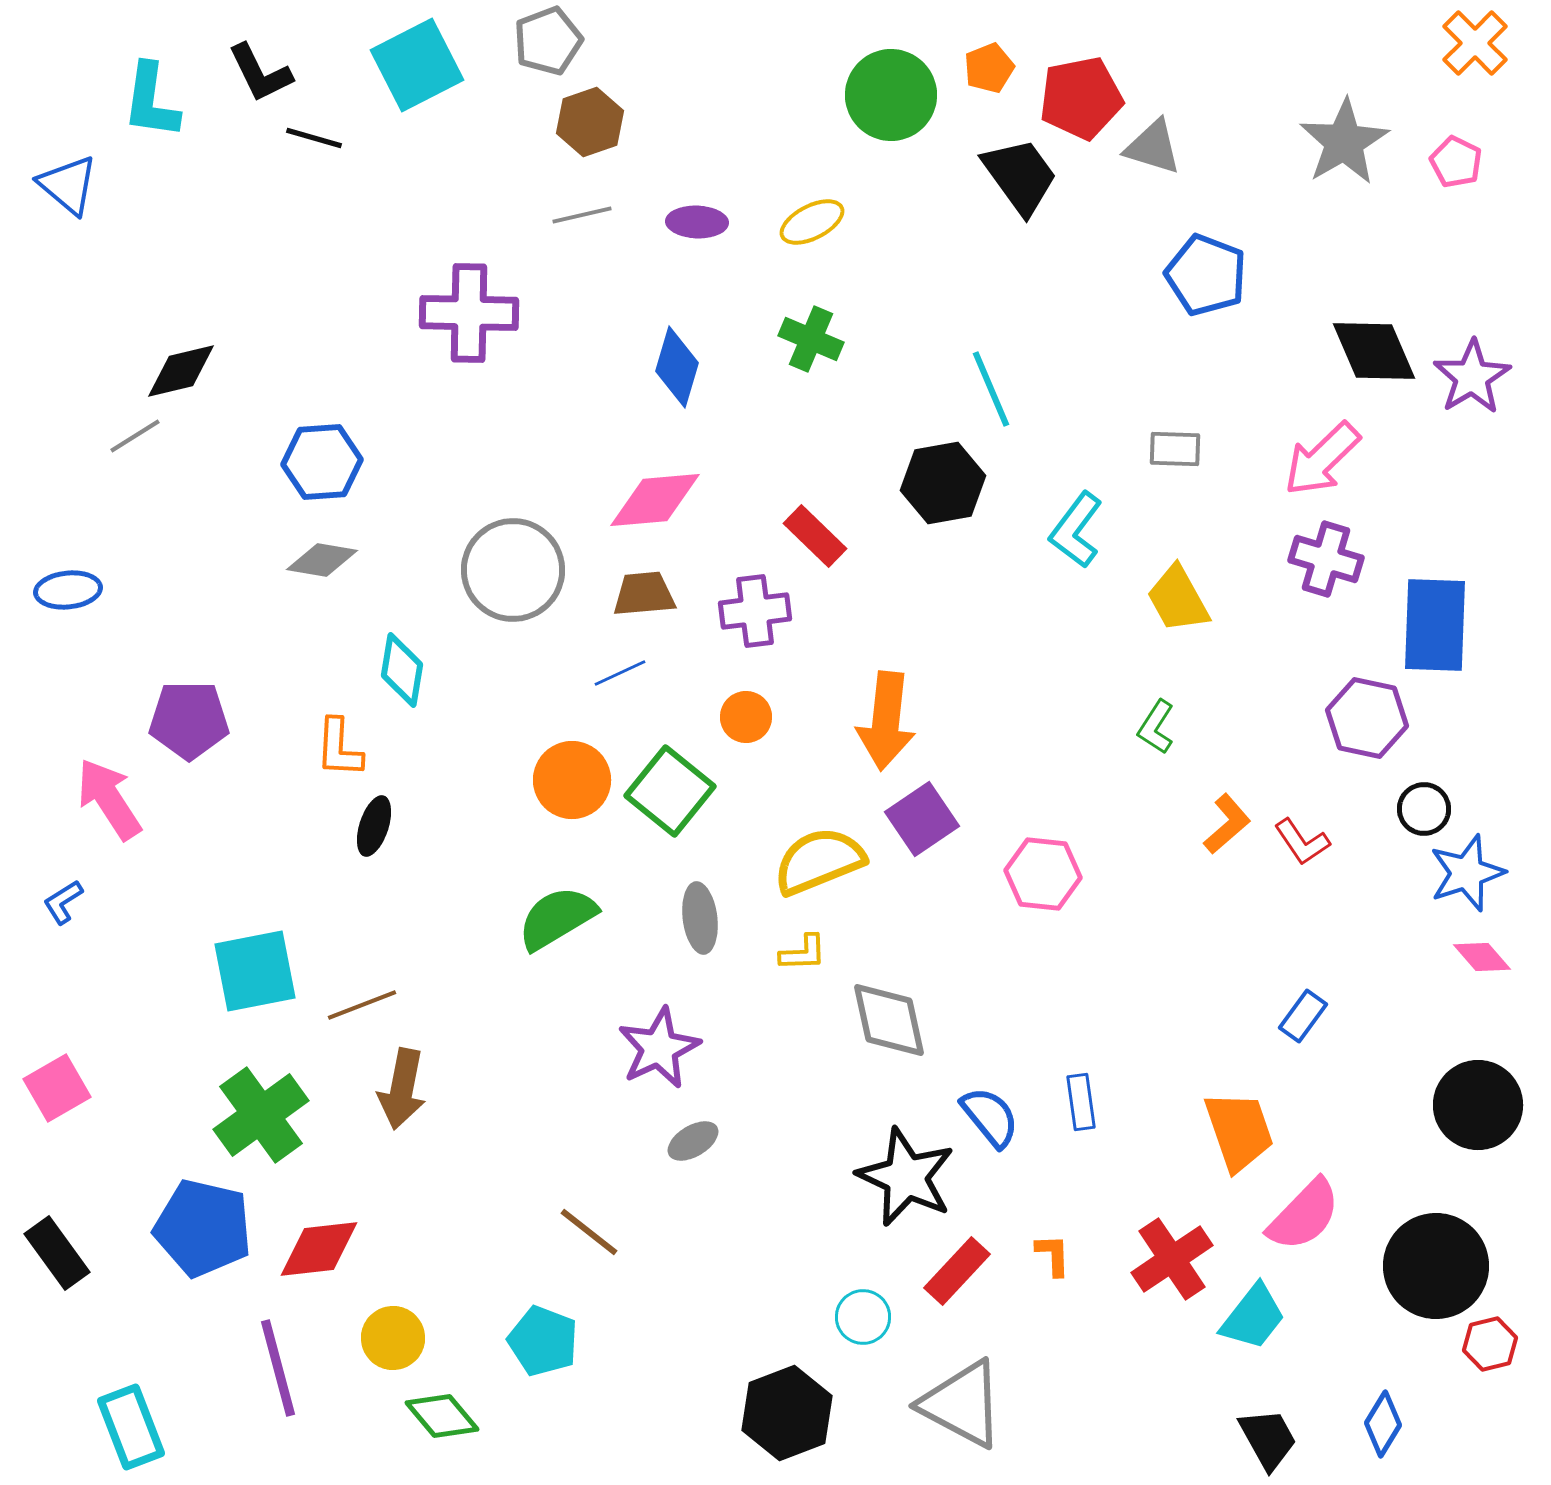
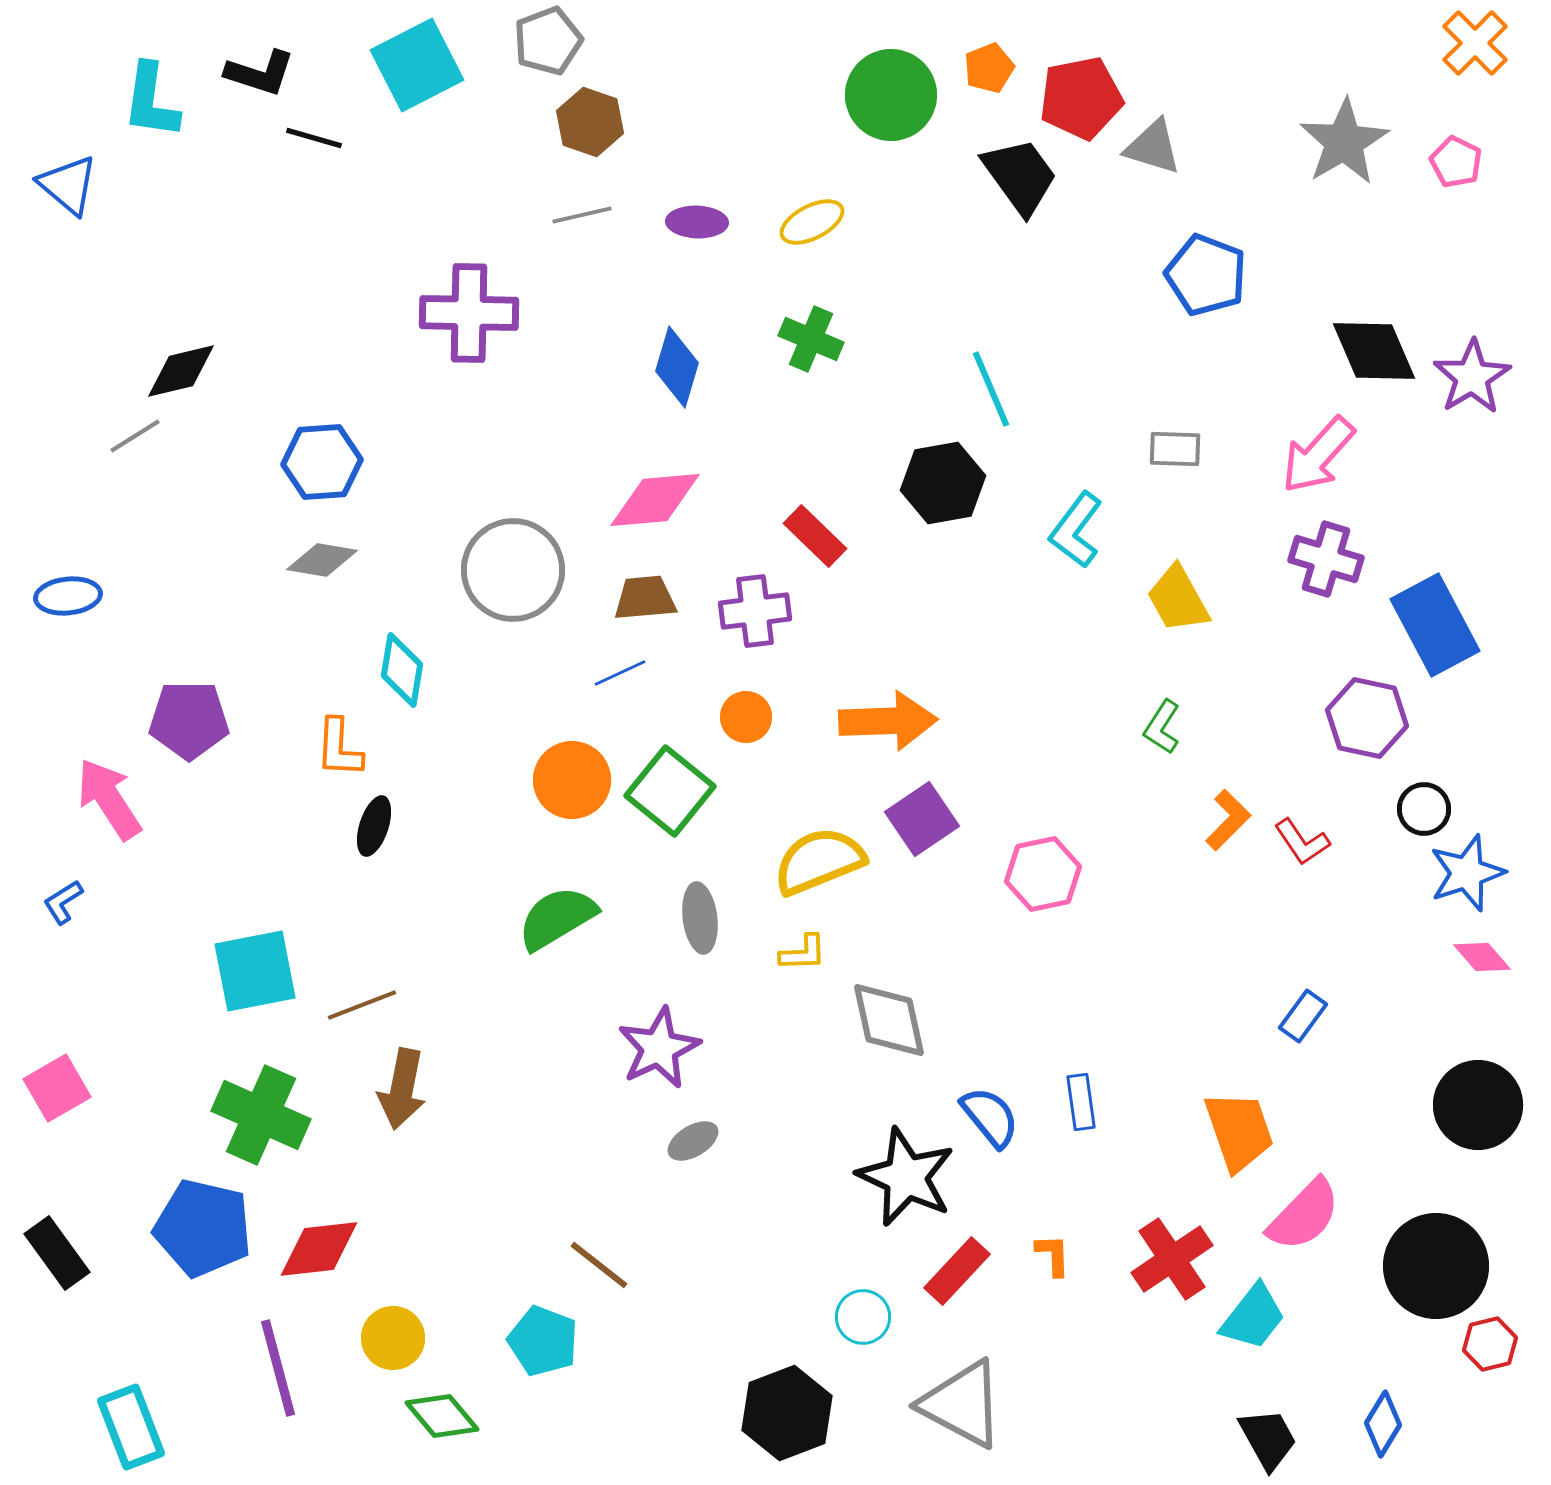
black L-shape at (260, 73): rotated 46 degrees counterclockwise
brown hexagon at (590, 122): rotated 22 degrees counterclockwise
pink arrow at (1322, 459): moved 4 px left, 4 px up; rotated 4 degrees counterclockwise
blue ellipse at (68, 590): moved 6 px down
brown trapezoid at (644, 594): moved 1 px right, 4 px down
blue rectangle at (1435, 625): rotated 30 degrees counterclockwise
orange arrow at (886, 721): moved 2 px right; rotated 98 degrees counterclockwise
green L-shape at (1156, 727): moved 6 px right
orange L-shape at (1227, 824): moved 1 px right, 4 px up; rotated 4 degrees counterclockwise
pink hexagon at (1043, 874): rotated 18 degrees counterclockwise
green cross at (261, 1115): rotated 30 degrees counterclockwise
brown line at (589, 1232): moved 10 px right, 33 px down
